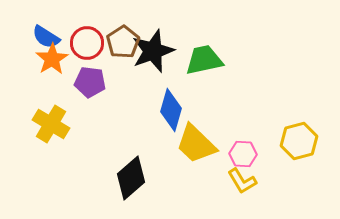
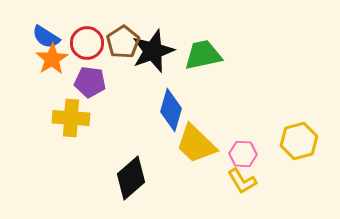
green trapezoid: moved 1 px left, 5 px up
yellow cross: moved 20 px right, 6 px up; rotated 27 degrees counterclockwise
